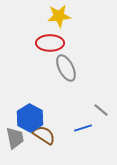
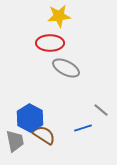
gray ellipse: rotated 36 degrees counterclockwise
gray trapezoid: moved 3 px down
